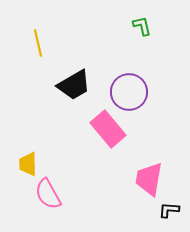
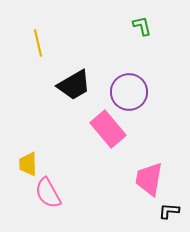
pink semicircle: moved 1 px up
black L-shape: moved 1 px down
